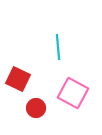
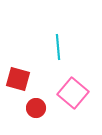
red square: rotated 10 degrees counterclockwise
pink square: rotated 12 degrees clockwise
